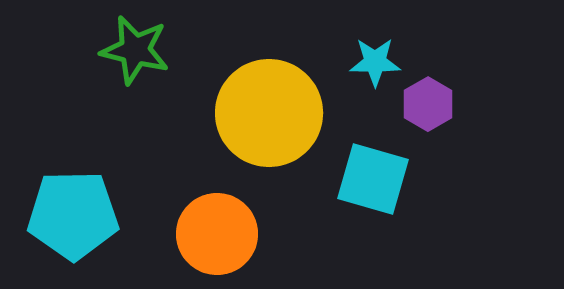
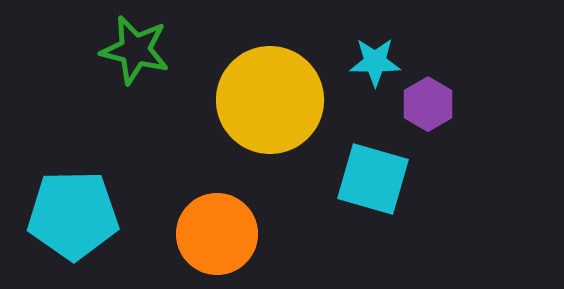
yellow circle: moved 1 px right, 13 px up
